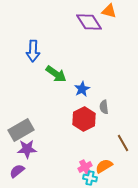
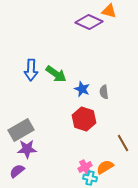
purple diamond: rotated 32 degrees counterclockwise
blue arrow: moved 2 px left, 19 px down
blue star: rotated 21 degrees counterclockwise
gray semicircle: moved 15 px up
red hexagon: rotated 15 degrees counterclockwise
orange semicircle: moved 1 px right, 1 px down
